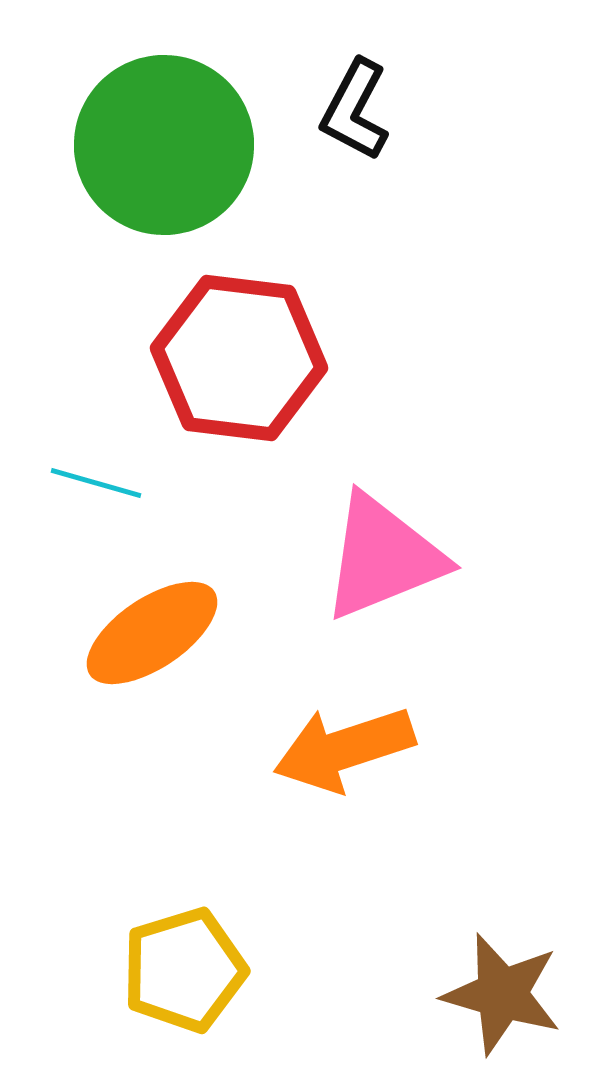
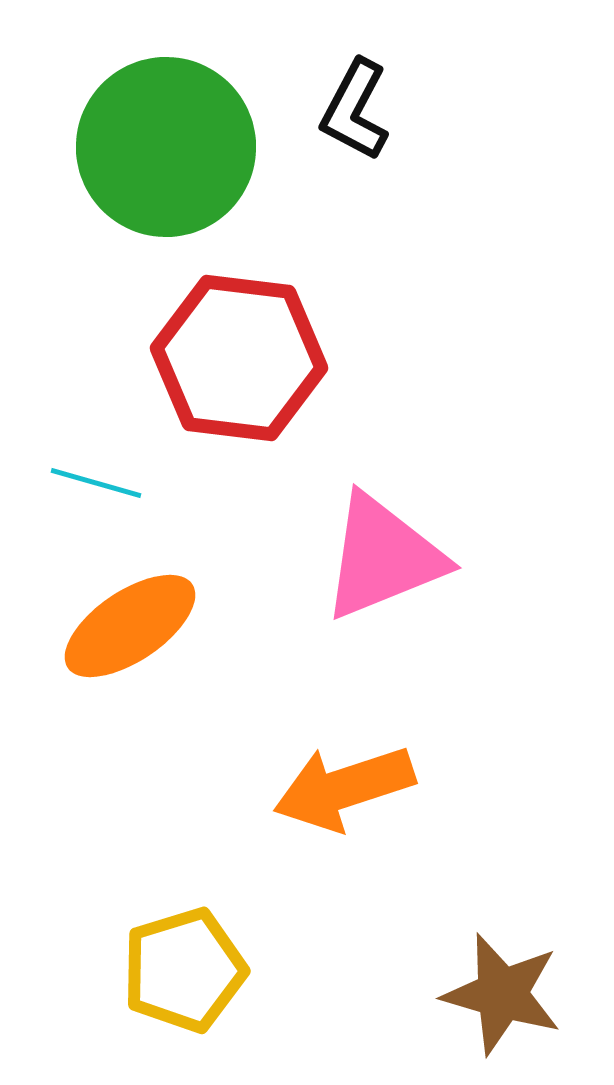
green circle: moved 2 px right, 2 px down
orange ellipse: moved 22 px left, 7 px up
orange arrow: moved 39 px down
